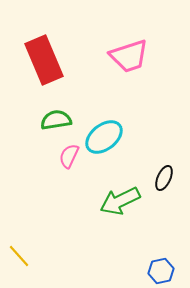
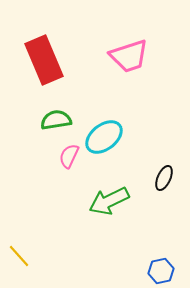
green arrow: moved 11 px left
